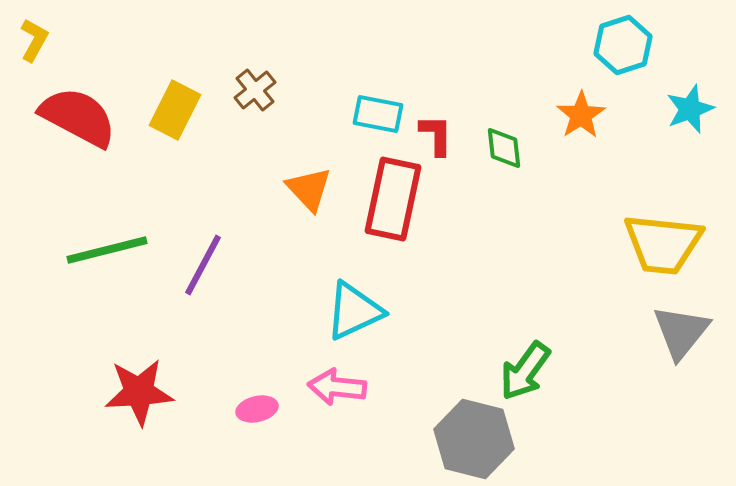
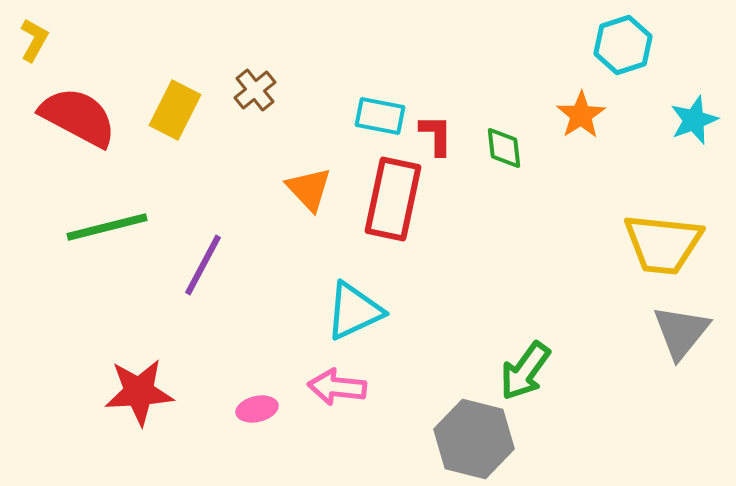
cyan star: moved 4 px right, 11 px down
cyan rectangle: moved 2 px right, 2 px down
green line: moved 23 px up
